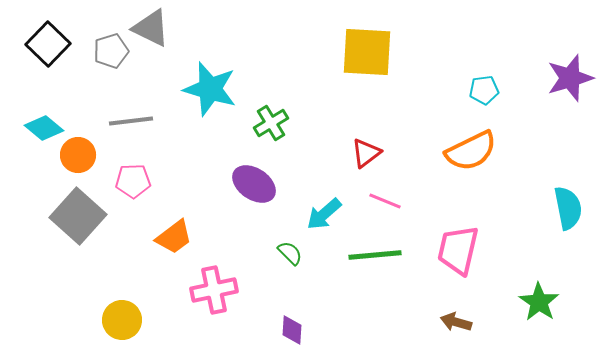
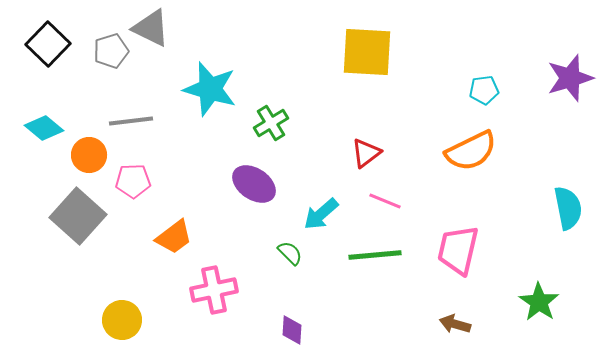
orange circle: moved 11 px right
cyan arrow: moved 3 px left
brown arrow: moved 1 px left, 2 px down
